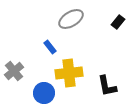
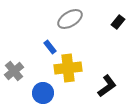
gray ellipse: moved 1 px left
yellow cross: moved 1 px left, 5 px up
black L-shape: rotated 115 degrees counterclockwise
blue circle: moved 1 px left
